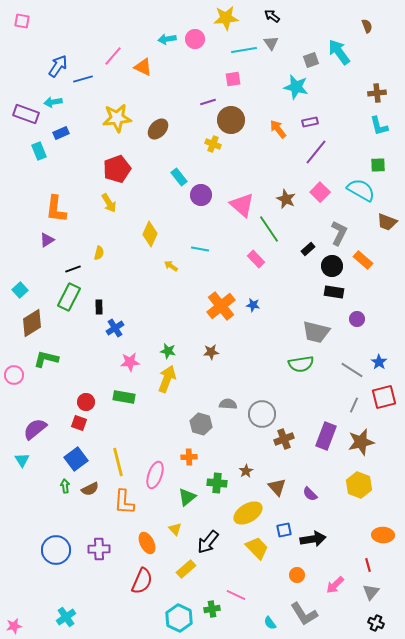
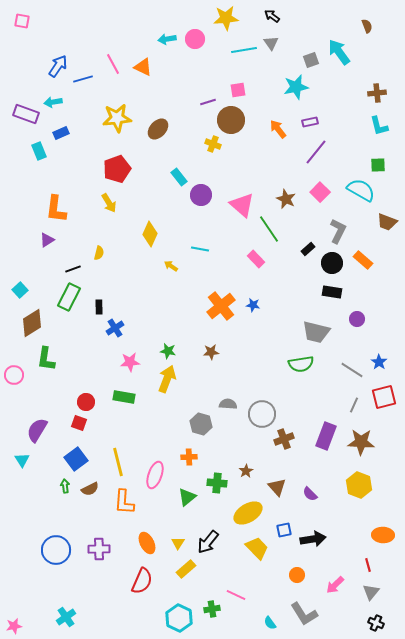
pink line at (113, 56): moved 8 px down; rotated 70 degrees counterclockwise
pink square at (233, 79): moved 5 px right, 11 px down
cyan star at (296, 87): rotated 25 degrees counterclockwise
gray L-shape at (339, 233): moved 1 px left, 2 px up
black circle at (332, 266): moved 3 px up
black rectangle at (334, 292): moved 2 px left
green L-shape at (46, 359): rotated 95 degrees counterclockwise
purple semicircle at (35, 429): moved 2 px right, 1 px down; rotated 20 degrees counterclockwise
brown star at (361, 442): rotated 16 degrees clockwise
yellow triangle at (175, 529): moved 3 px right, 14 px down; rotated 16 degrees clockwise
